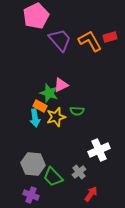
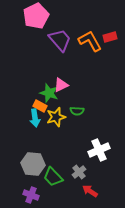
red arrow: moved 1 px left, 3 px up; rotated 91 degrees counterclockwise
